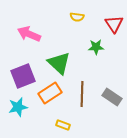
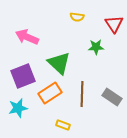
pink arrow: moved 2 px left, 3 px down
cyan star: moved 1 px down
